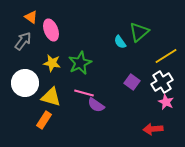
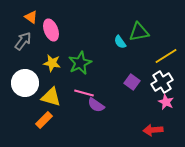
green triangle: rotated 30 degrees clockwise
orange rectangle: rotated 12 degrees clockwise
red arrow: moved 1 px down
